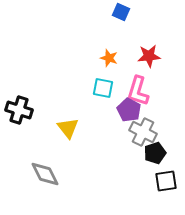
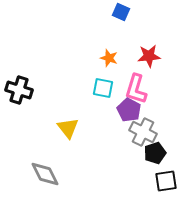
pink L-shape: moved 2 px left, 2 px up
black cross: moved 20 px up
